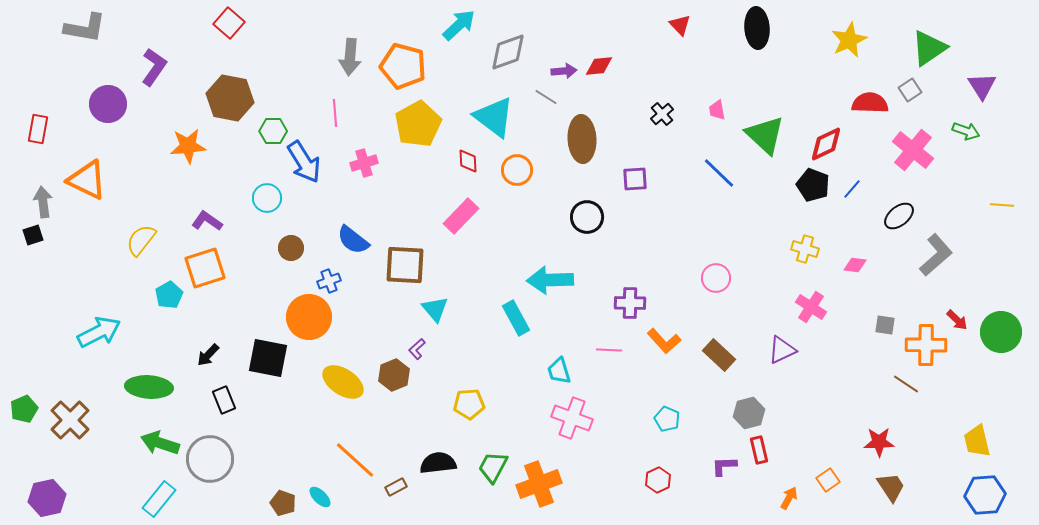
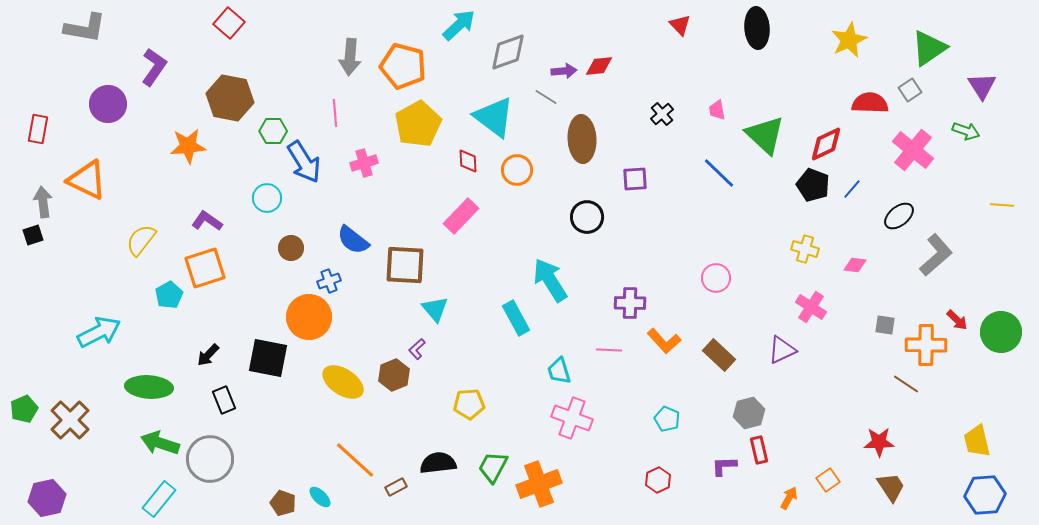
cyan arrow at (550, 280): rotated 60 degrees clockwise
